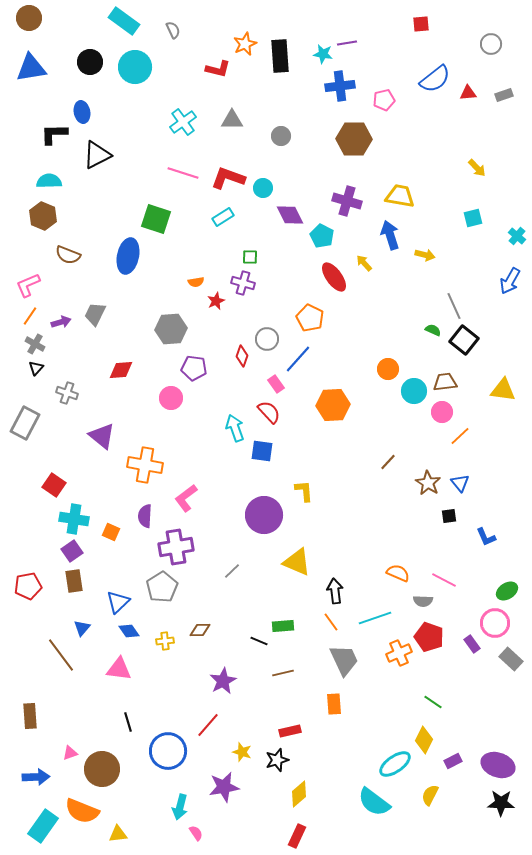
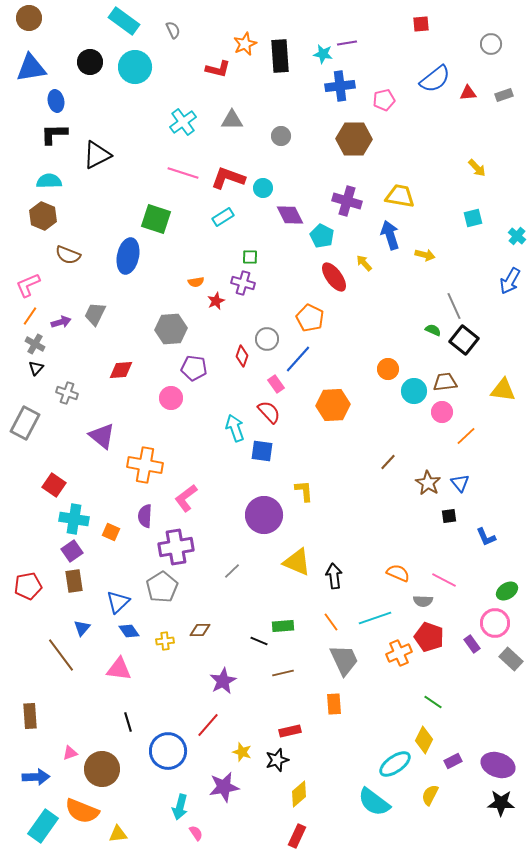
blue ellipse at (82, 112): moved 26 px left, 11 px up
orange line at (460, 436): moved 6 px right
black arrow at (335, 591): moved 1 px left, 15 px up
